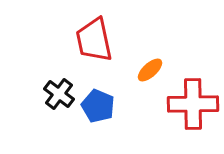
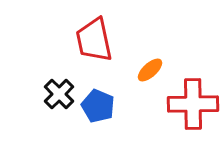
black cross: rotated 8 degrees clockwise
